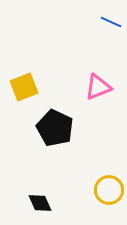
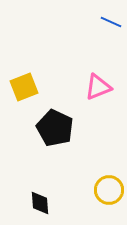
black diamond: rotated 20 degrees clockwise
